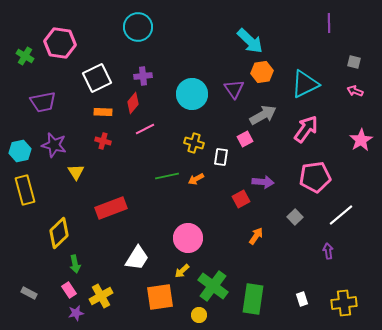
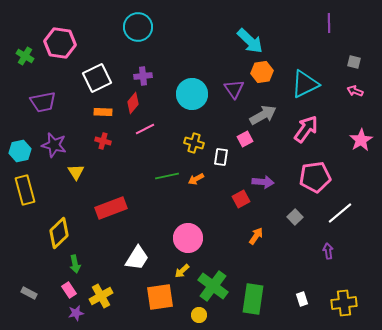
white line at (341, 215): moved 1 px left, 2 px up
